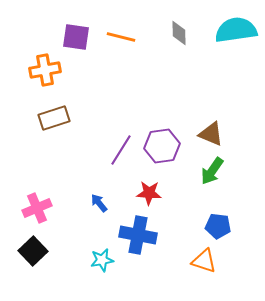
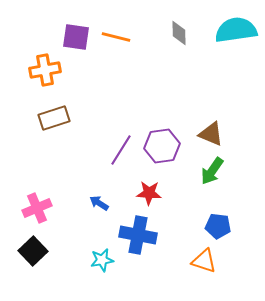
orange line: moved 5 px left
blue arrow: rotated 18 degrees counterclockwise
